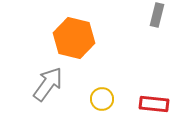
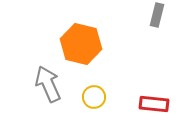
orange hexagon: moved 7 px right, 6 px down
gray arrow: rotated 60 degrees counterclockwise
yellow circle: moved 8 px left, 2 px up
